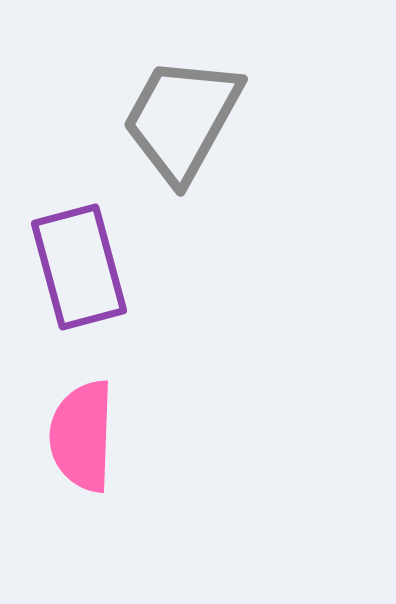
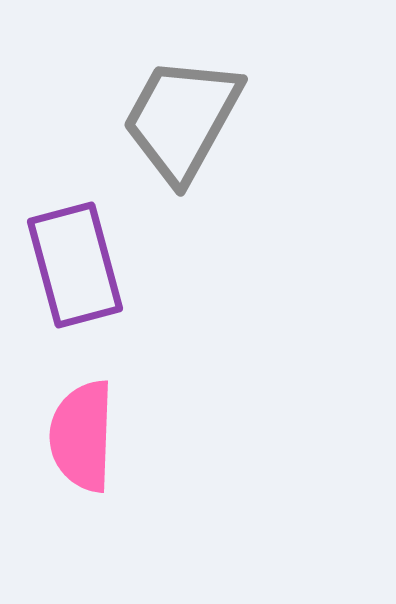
purple rectangle: moved 4 px left, 2 px up
